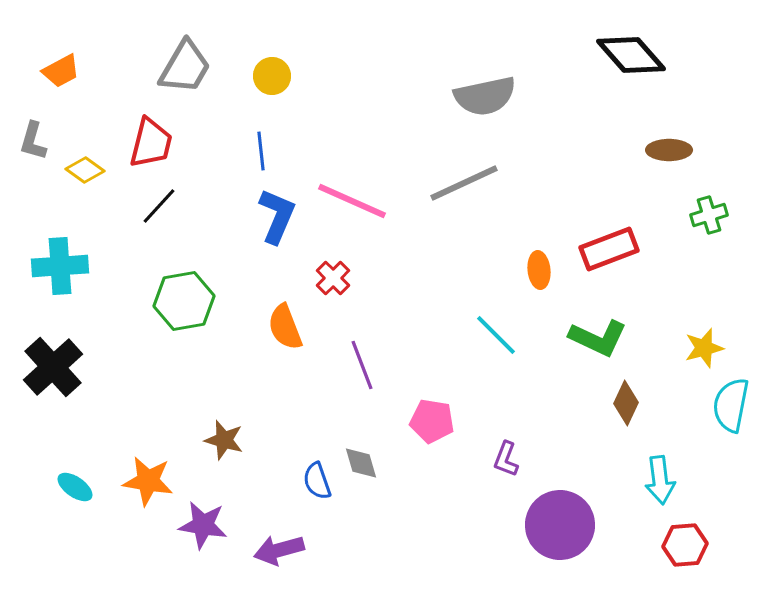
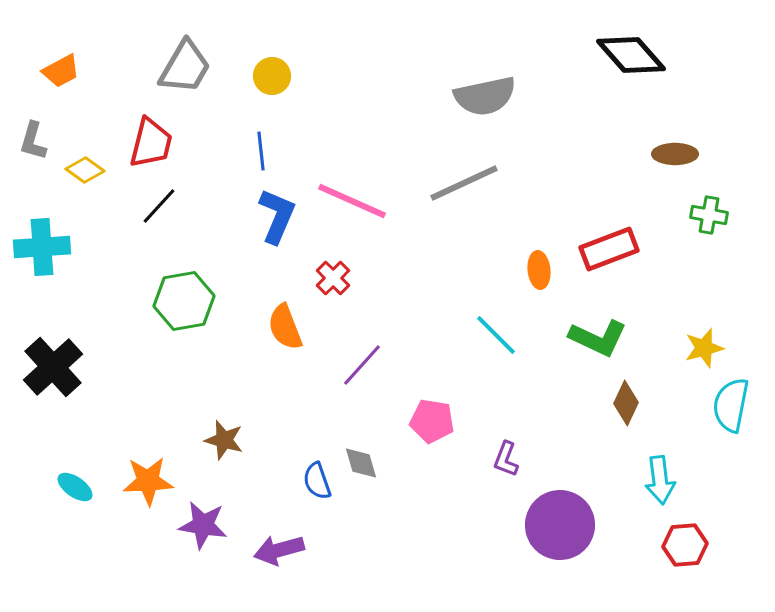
brown ellipse: moved 6 px right, 4 px down
green cross: rotated 27 degrees clockwise
cyan cross: moved 18 px left, 19 px up
purple line: rotated 63 degrees clockwise
orange star: rotated 12 degrees counterclockwise
